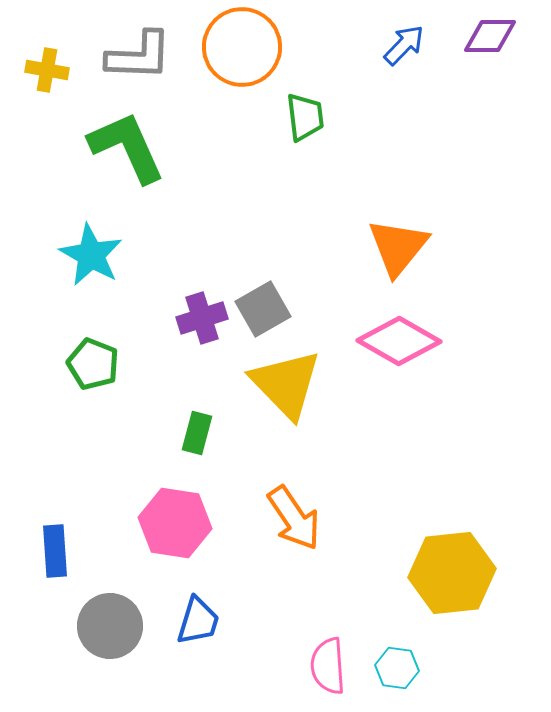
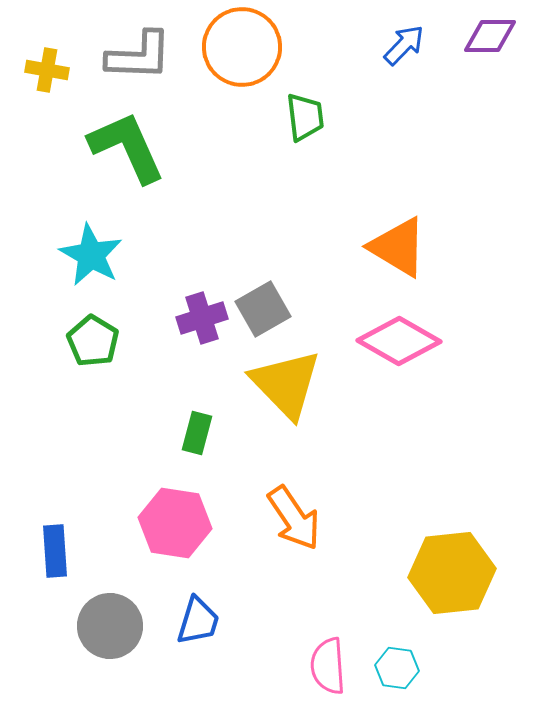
orange triangle: rotated 38 degrees counterclockwise
green pentagon: moved 23 px up; rotated 9 degrees clockwise
